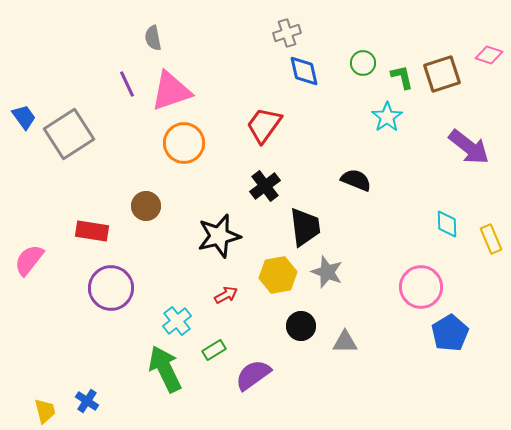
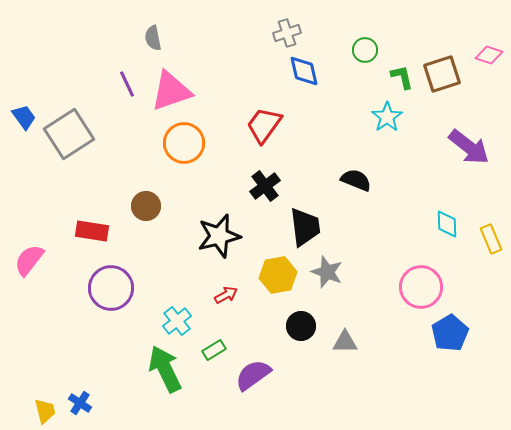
green circle: moved 2 px right, 13 px up
blue cross: moved 7 px left, 2 px down
